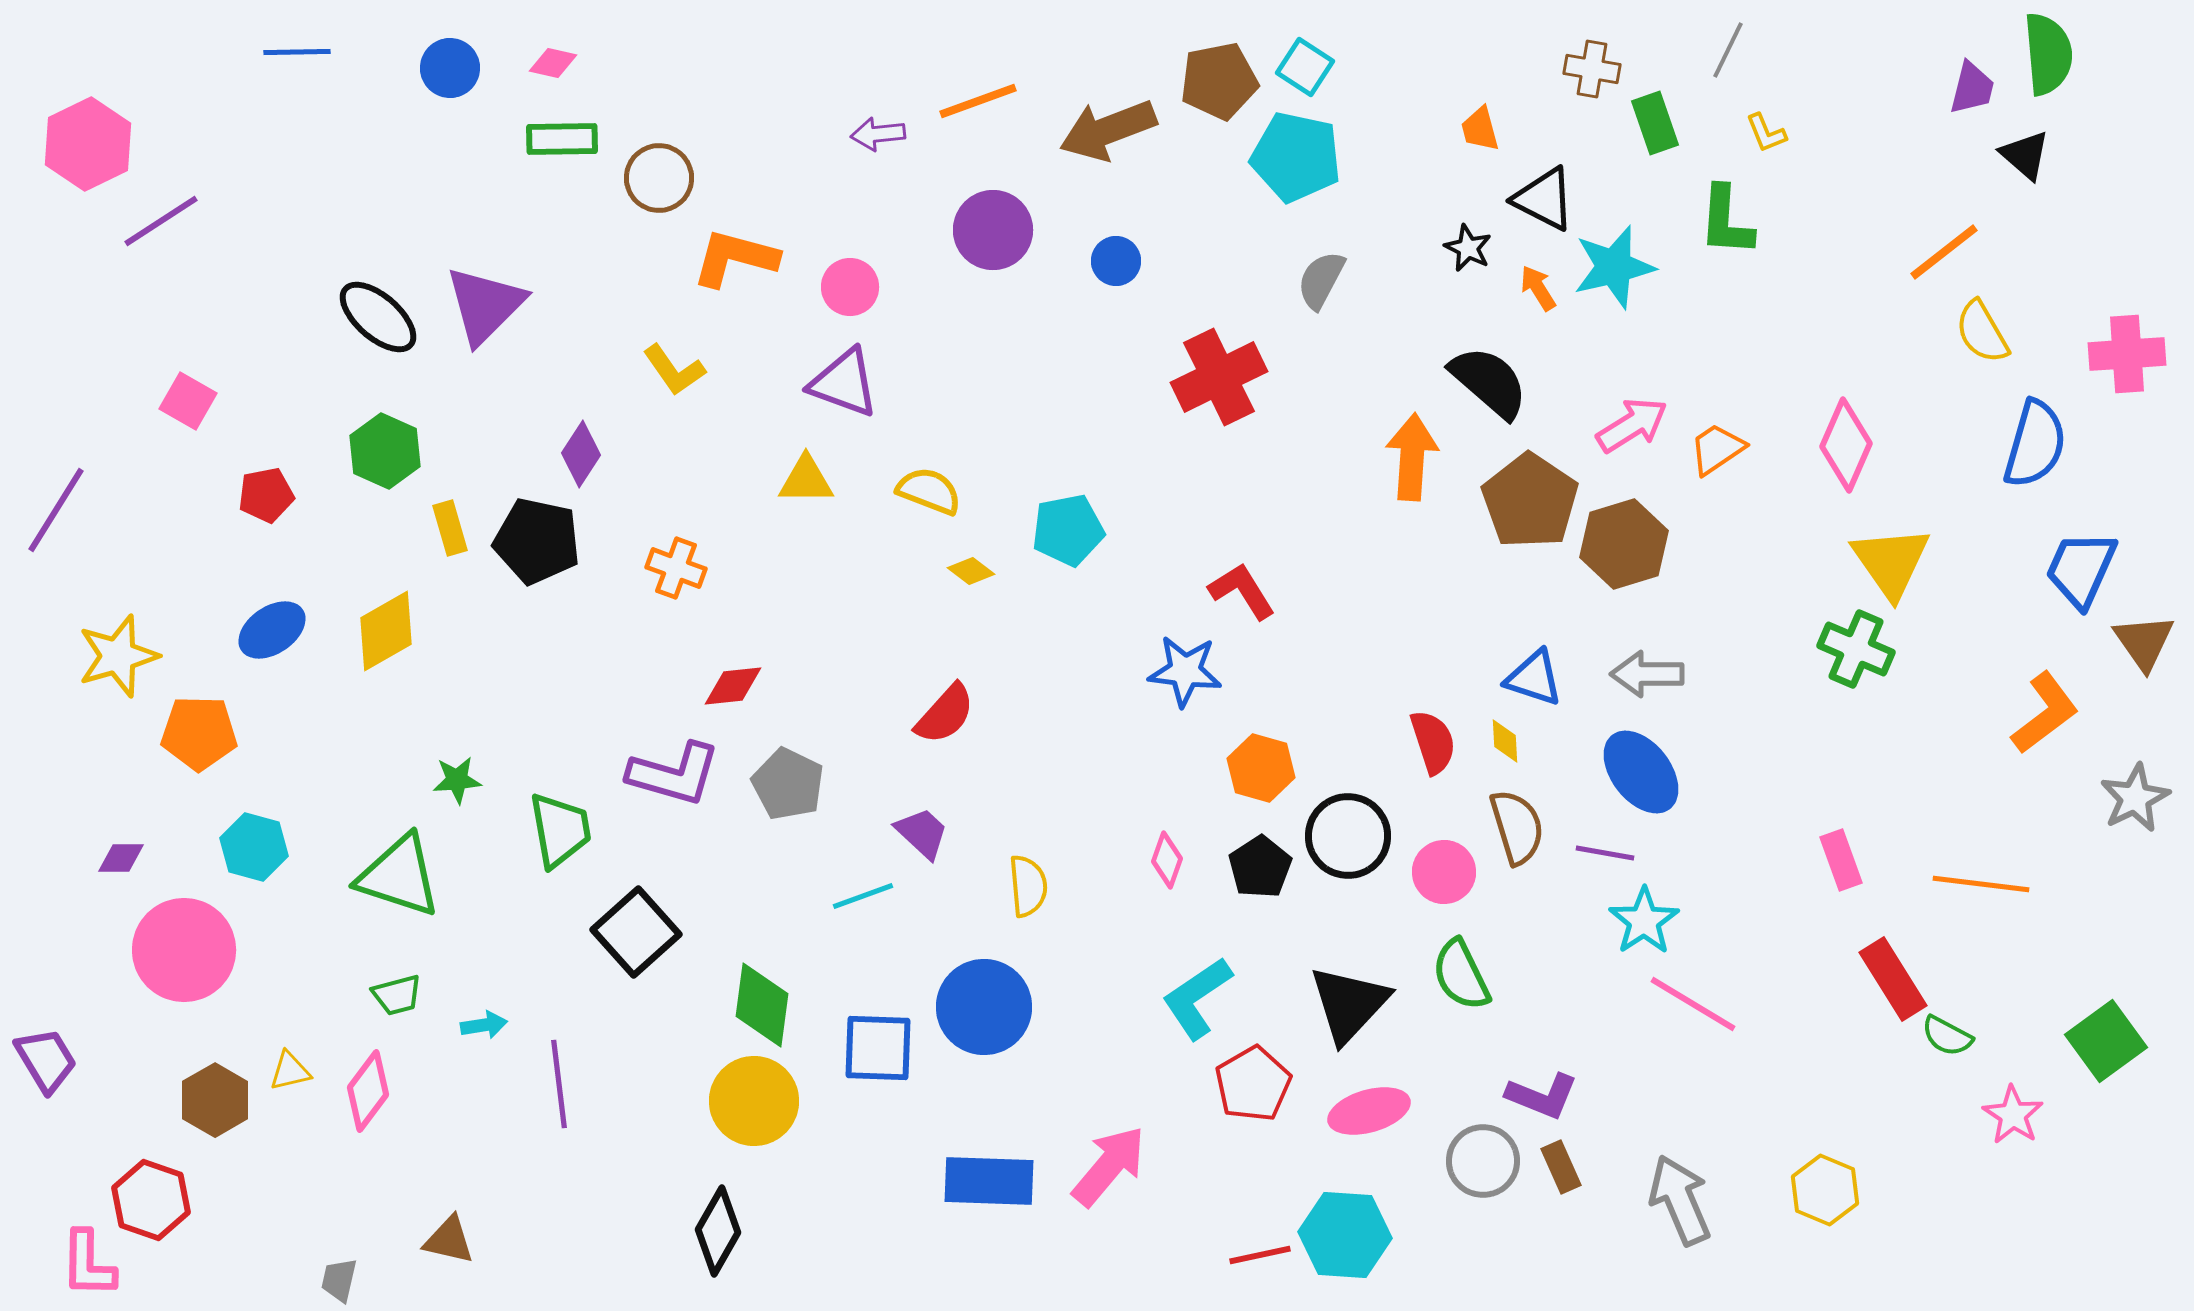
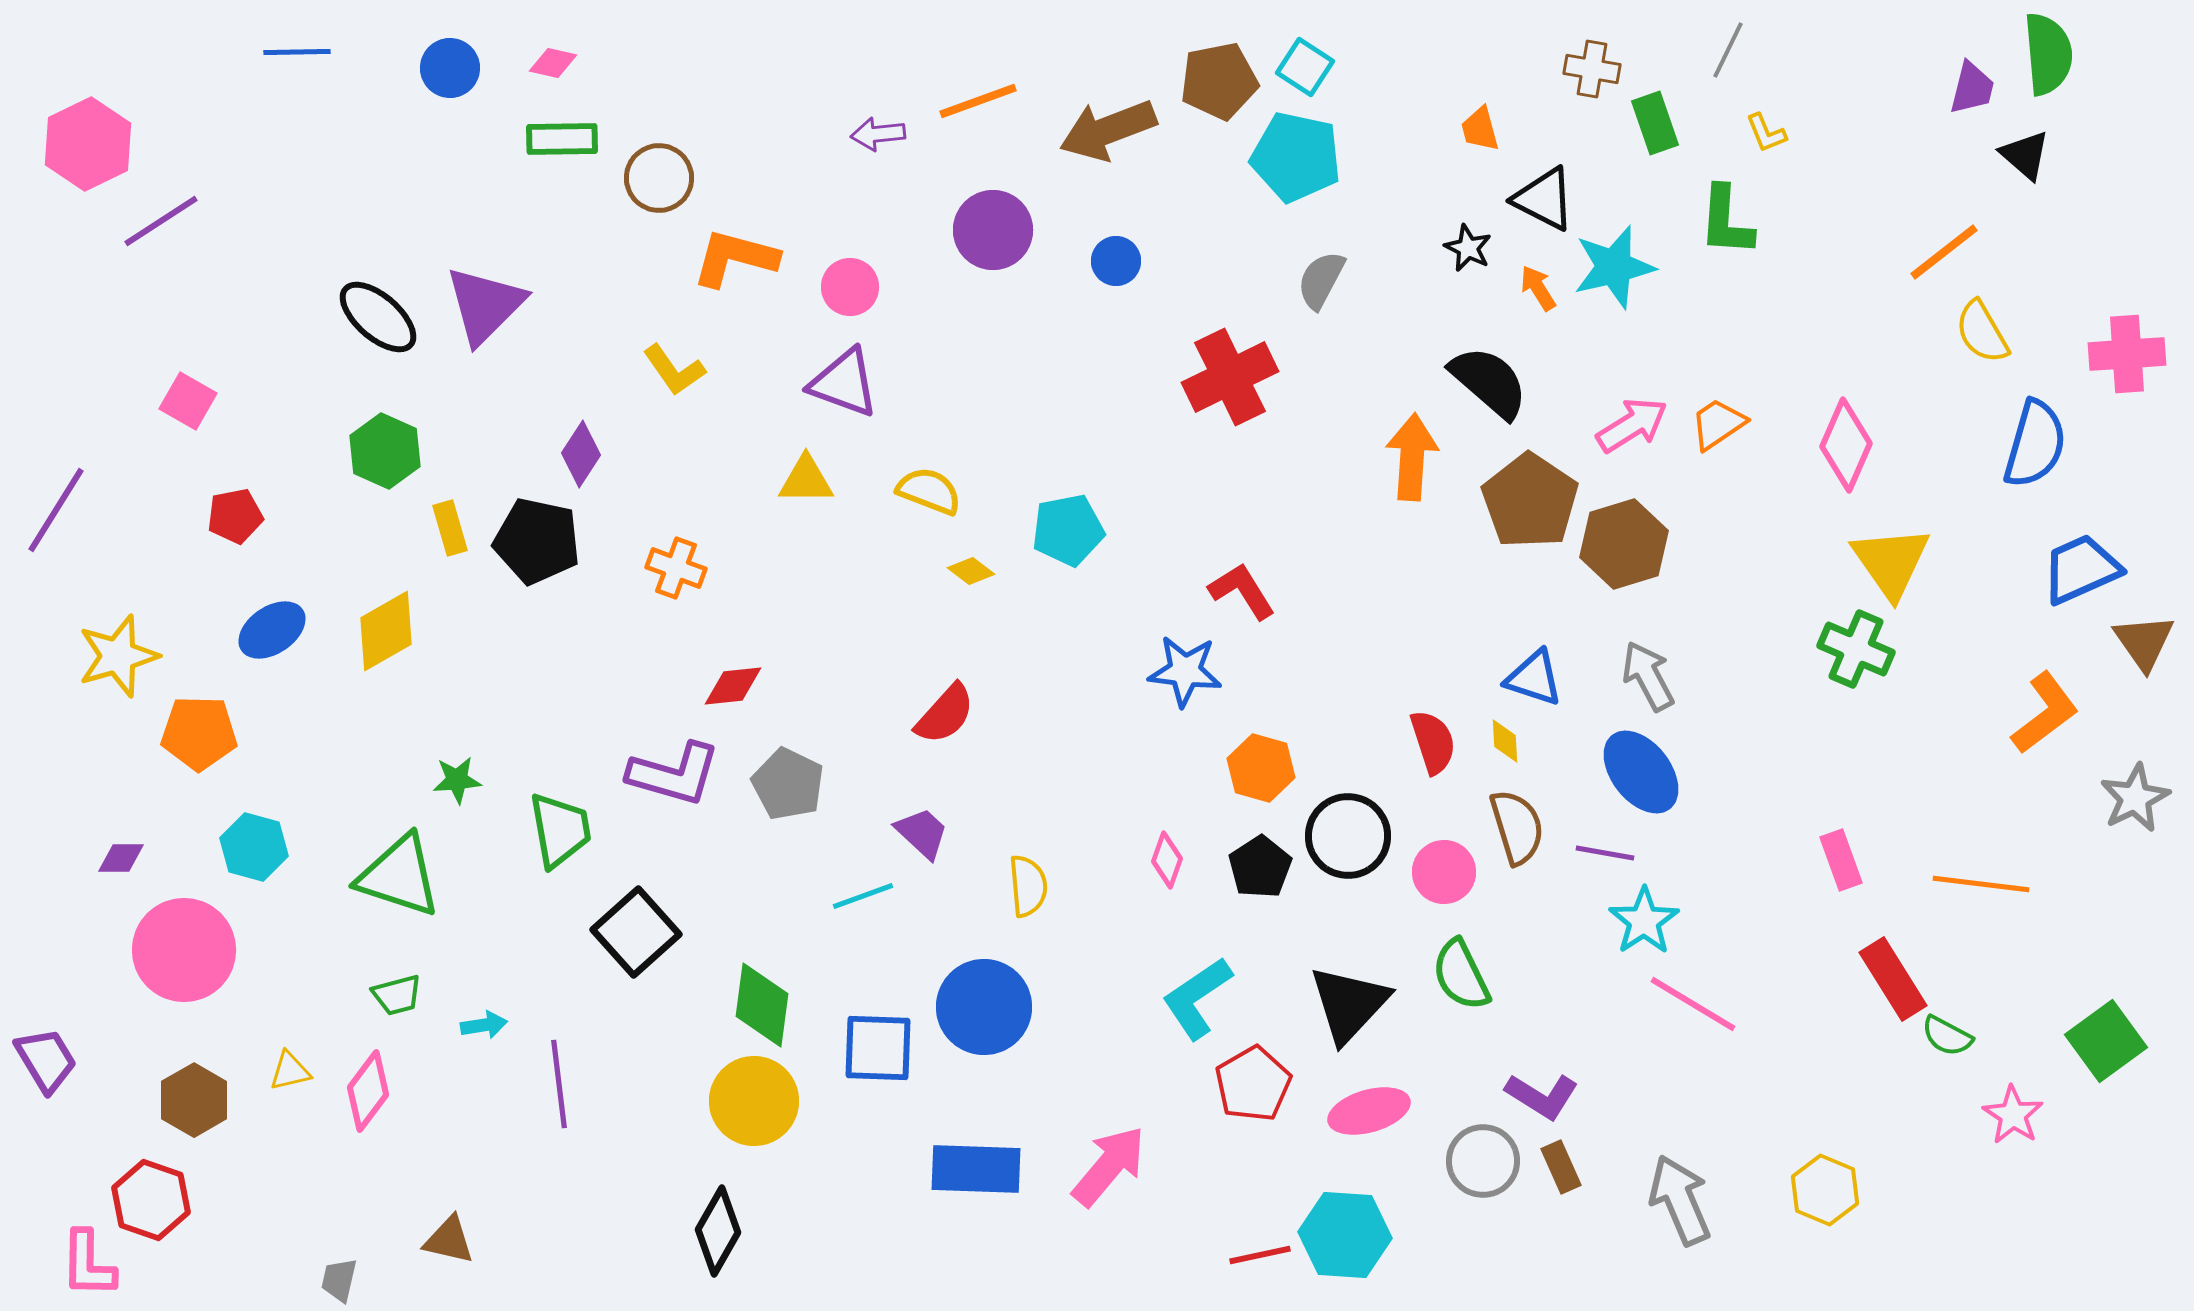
red cross at (1219, 377): moved 11 px right
orange trapezoid at (1717, 449): moved 1 px right, 25 px up
red pentagon at (266, 495): moved 31 px left, 21 px down
blue trapezoid at (2081, 569): rotated 42 degrees clockwise
gray arrow at (1647, 674): moved 1 px right, 2 px down; rotated 62 degrees clockwise
purple L-shape at (1542, 1096): rotated 10 degrees clockwise
brown hexagon at (215, 1100): moved 21 px left
blue rectangle at (989, 1181): moved 13 px left, 12 px up
